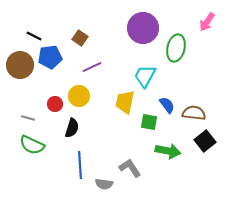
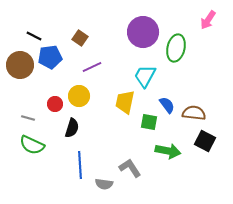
pink arrow: moved 1 px right, 2 px up
purple circle: moved 4 px down
black square: rotated 25 degrees counterclockwise
